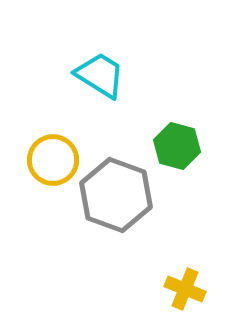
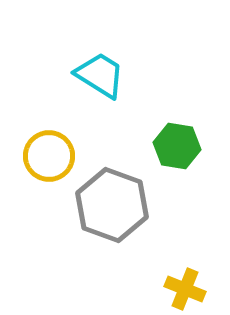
green hexagon: rotated 6 degrees counterclockwise
yellow circle: moved 4 px left, 4 px up
gray hexagon: moved 4 px left, 10 px down
